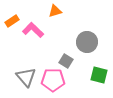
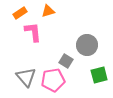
orange triangle: moved 7 px left
orange rectangle: moved 8 px right, 8 px up
pink L-shape: moved 2 px down; rotated 40 degrees clockwise
gray circle: moved 3 px down
green square: rotated 30 degrees counterclockwise
pink pentagon: rotated 10 degrees counterclockwise
